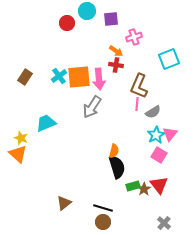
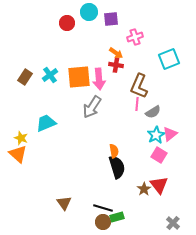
cyan circle: moved 2 px right, 1 px down
pink cross: moved 1 px right
orange arrow: moved 2 px down
cyan cross: moved 9 px left, 1 px up
pink triangle: rotated 14 degrees clockwise
orange semicircle: rotated 24 degrees counterclockwise
green rectangle: moved 16 px left, 31 px down
brown triangle: rotated 28 degrees counterclockwise
gray cross: moved 9 px right
